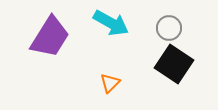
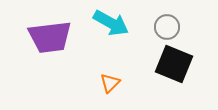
gray circle: moved 2 px left, 1 px up
purple trapezoid: rotated 51 degrees clockwise
black square: rotated 12 degrees counterclockwise
